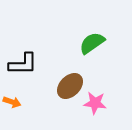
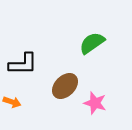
brown ellipse: moved 5 px left
pink star: rotated 10 degrees clockwise
